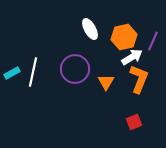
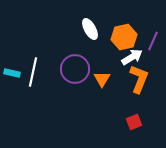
cyan rectangle: rotated 42 degrees clockwise
orange triangle: moved 4 px left, 3 px up
